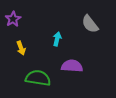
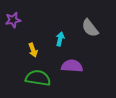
purple star: moved 1 px down; rotated 21 degrees clockwise
gray semicircle: moved 4 px down
cyan arrow: moved 3 px right
yellow arrow: moved 12 px right, 2 px down
